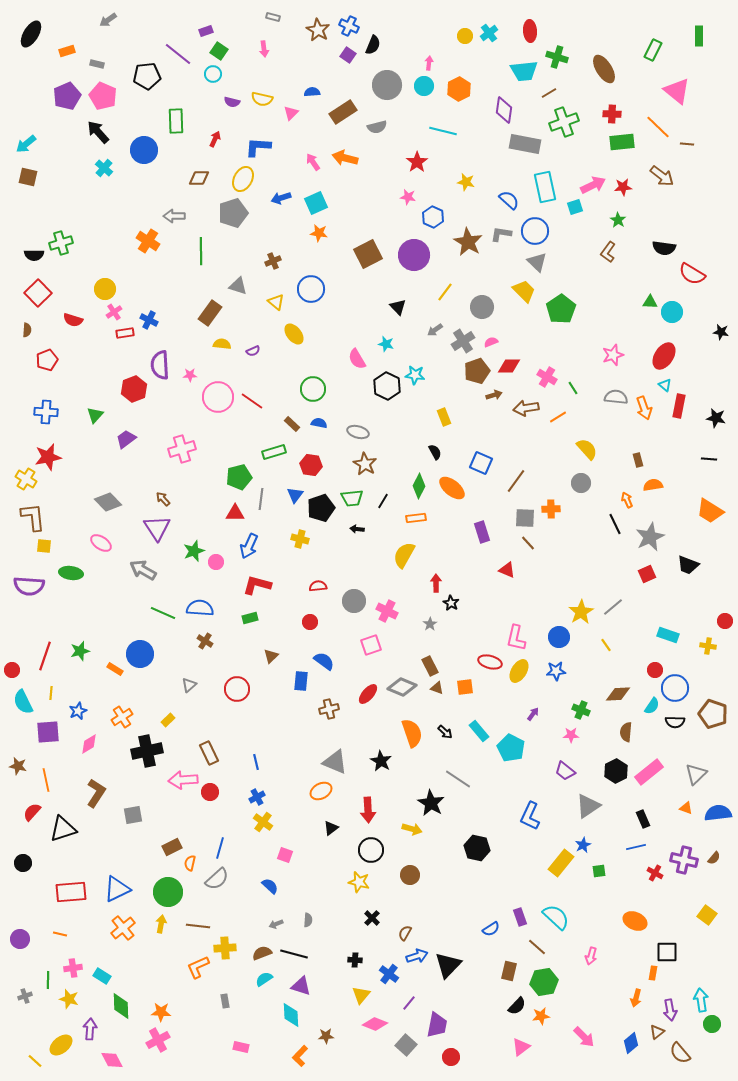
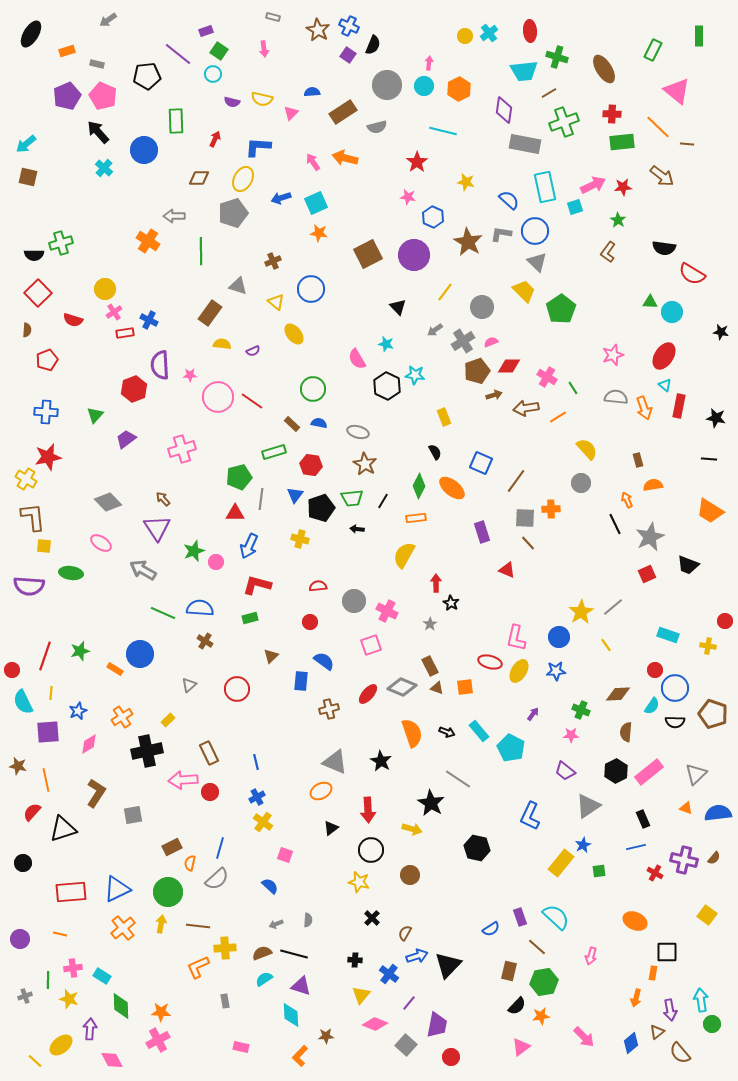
black arrow at (445, 732): moved 2 px right; rotated 21 degrees counterclockwise
